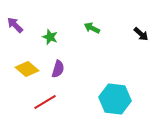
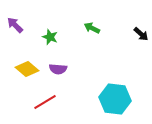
purple semicircle: rotated 78 degrees clockwise
